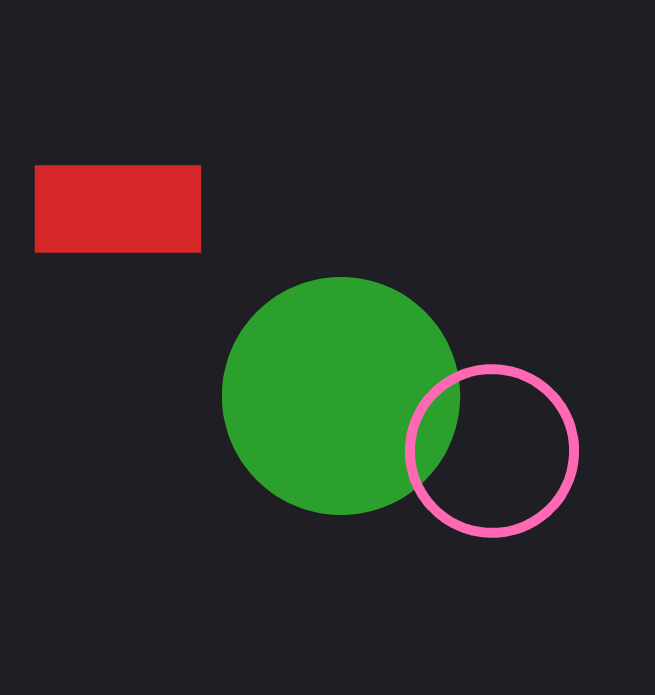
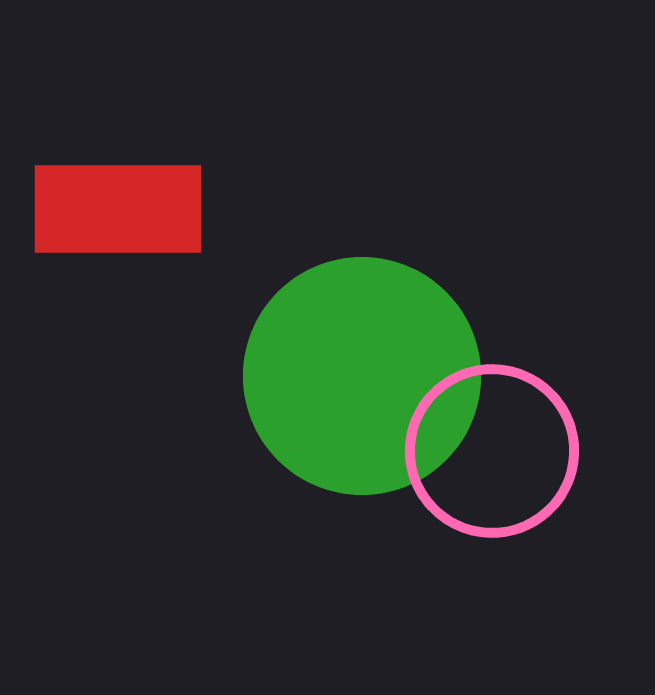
green circle: moved 21 px right, 20 px up
